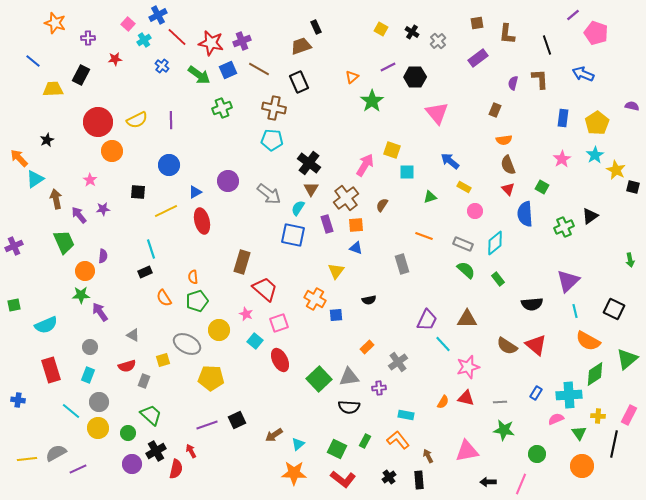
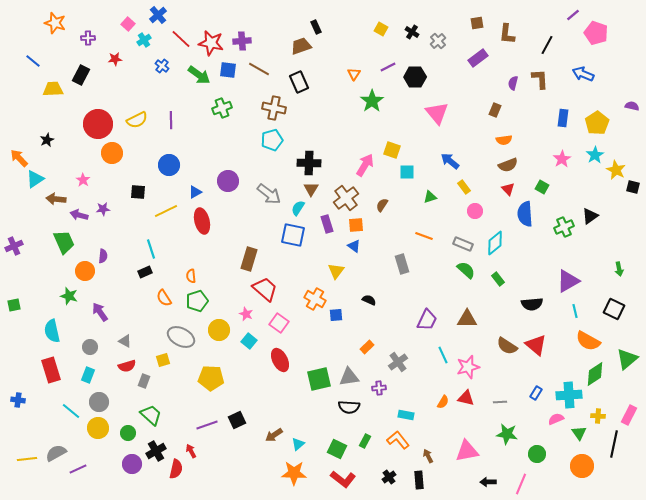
blue cross at (158, 15): rotated 12 degrees counterclockwise
red line at (177, 37): moved 4 px right, 2 px down
purple cross at (242, 41): rotated 18 degrees clockwise
black line at (547, 45): rotated 48 degrees clockwise
blue square at (228, 70): rotated 30 degrees clockwise
orange triangle at (352, 77): moved 2 px right, 3 px up; rotated 16 degrees counterclockwise
red circle at (98, 122): moved 2 px down
cyan pentagon at (272, 140): rotated 20 degrees counterclockwise
orange circle at (112, 151): moved 2 px down
black cross at (309, 163): rotated 35 degrees counterclockwise
brown semicircle at (508, 165): rotated 90 degrees counterclockwise
pink star at (90, 180): moved 7 px left
yellow rectangle at (464, 187): rotated 24 degrees clockwise
brown arrow at (56, 199): rotated 72 degrees counterclockwise
purple arrow at (79, 215): rotated 36 degrees counterclockwise
blue triangle at (356, 248): moved 2 px left, 2 px up; rotated 16 degrees clockwise
green arrow at (630, 260): moved 11 px left, 9 px down
brown rectangle at (242, 262): moved 7 px right, 3 px up
orange semicircle at (193, 277): moved 2 px left, 1 px up
purple triangle at (568, 281): rotated 15 degrees clockwise
green star at (81, 295): moved 12 px left, 1 px down; rotated 18 degrees clockwise
black semicircle at (369, 300): rotated 144 degrees counterclockwise
pink square at (279, 323): rotated 36 degrees counterclockwise
cyan semicircle at (46, 325): moved 6 px right, 6 px down; rotated 100 degrees clockwise
gray triangle at (133, 335): moved 8 px left, 6 px down
cyan square at (255, 341): moved 6 px left
gray ellipse at (187, 344): moved 6 px left, 7 px up
cyan line at (443, 344): moved 11 px down; rotated 18 degrees clockwise
green square at (319, 379): rotated 30 degrees clockwise
green star at (504, 430): moved 3 px right, 4 px down
